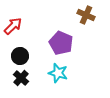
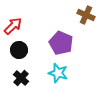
black circle: moved 1 px left, 6 px up
